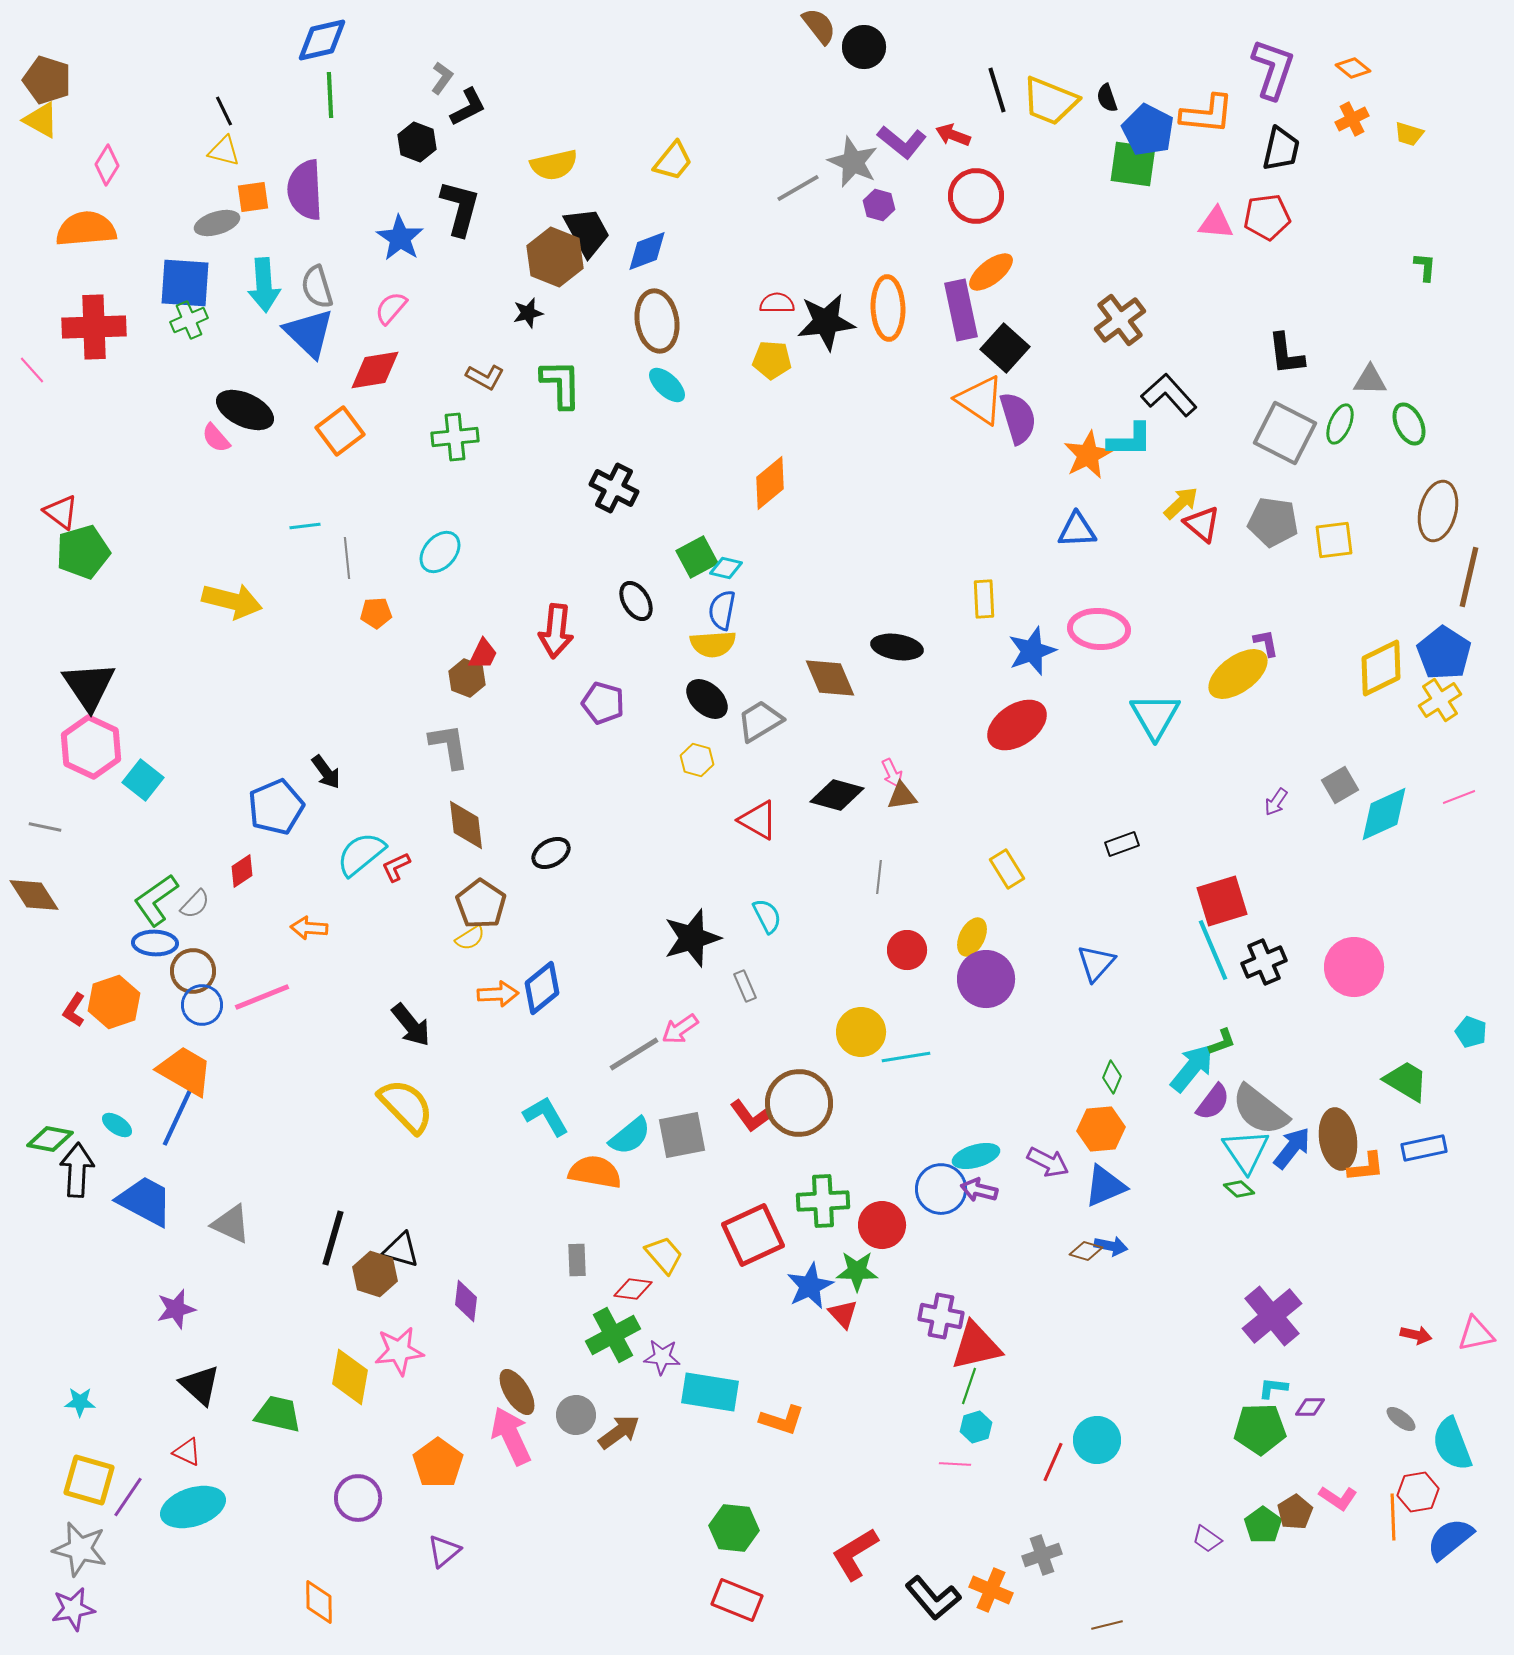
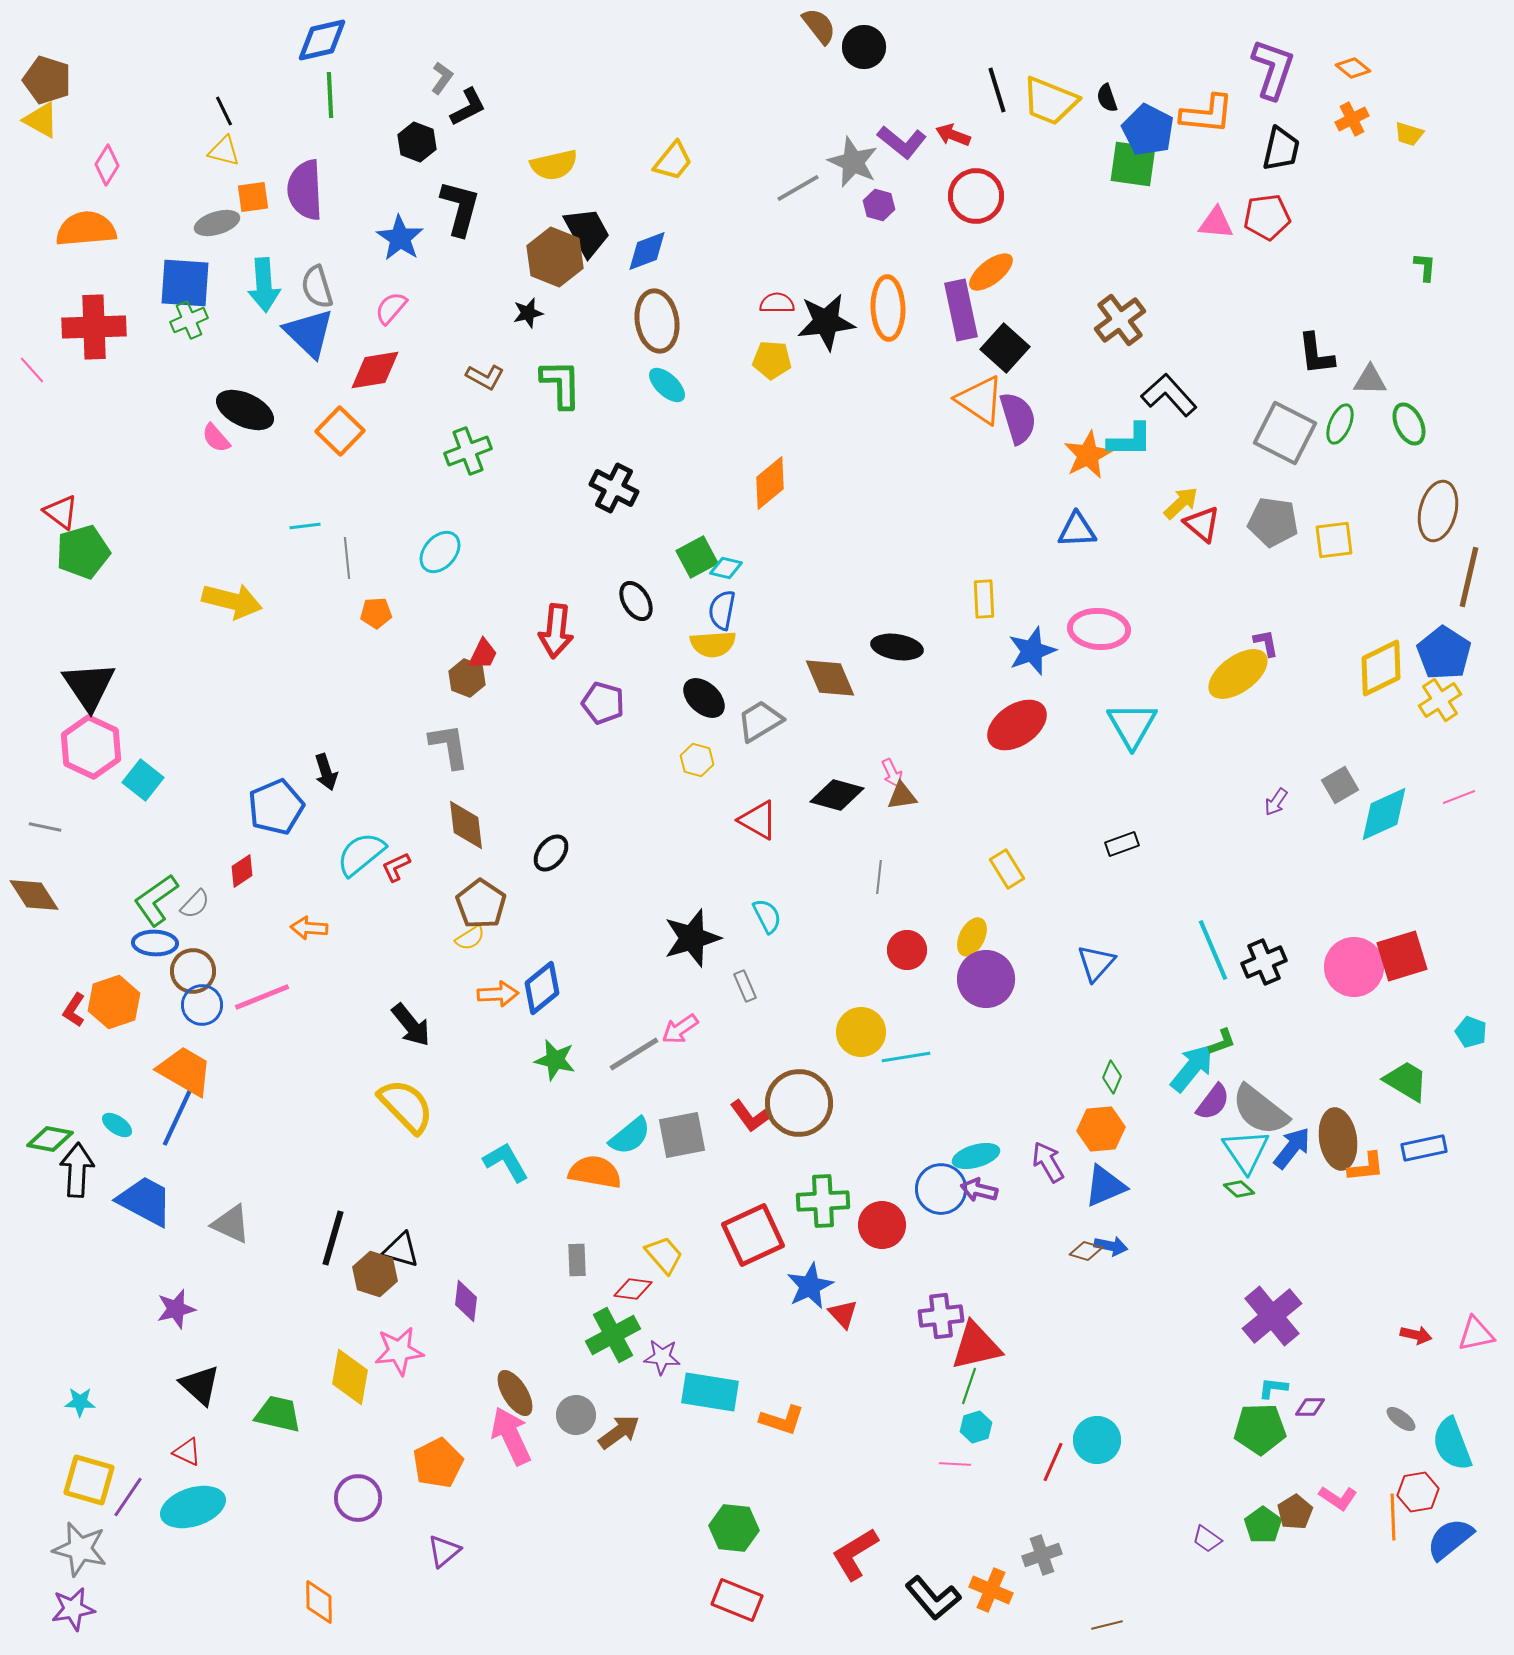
black L-shape at (1286, 354): moved 30 px right
orange square at (340, 431): rotated 9 degrees counterclockwise
green cross at (455, 437): moved 13 px right, 14 px down; rotated 15 degrees counterclockwise
black ellipse at (707, 699): moved 3 px left, 1 px up
cyan triangle at (1155, 716): moved 23 px left, 9 px down
black arrow at (326, 772): rotated 18 degrees clockwise
black ellipse at (551, 853): rotated 21 degrees counterclockwise
red square at (1222, 901): moved 180 px right, 55 px down
cyan L-shape at (546, 1116): moved 40 px left, 46 px down
purple arrow at (1048, 1162): rotated 147 degrees counterclockwise
green star at (857, 1271): moved 302 px left, 211 px up; rotated 12 degrees clockwise
purple cross at (941, 1316): rotated 18 degrees counterclockwise
brown ellipse at (517, 1392): moved 2 px left, 1 px down
orange pentagon at (438, 1463): rotated 9 degrees clockwise
